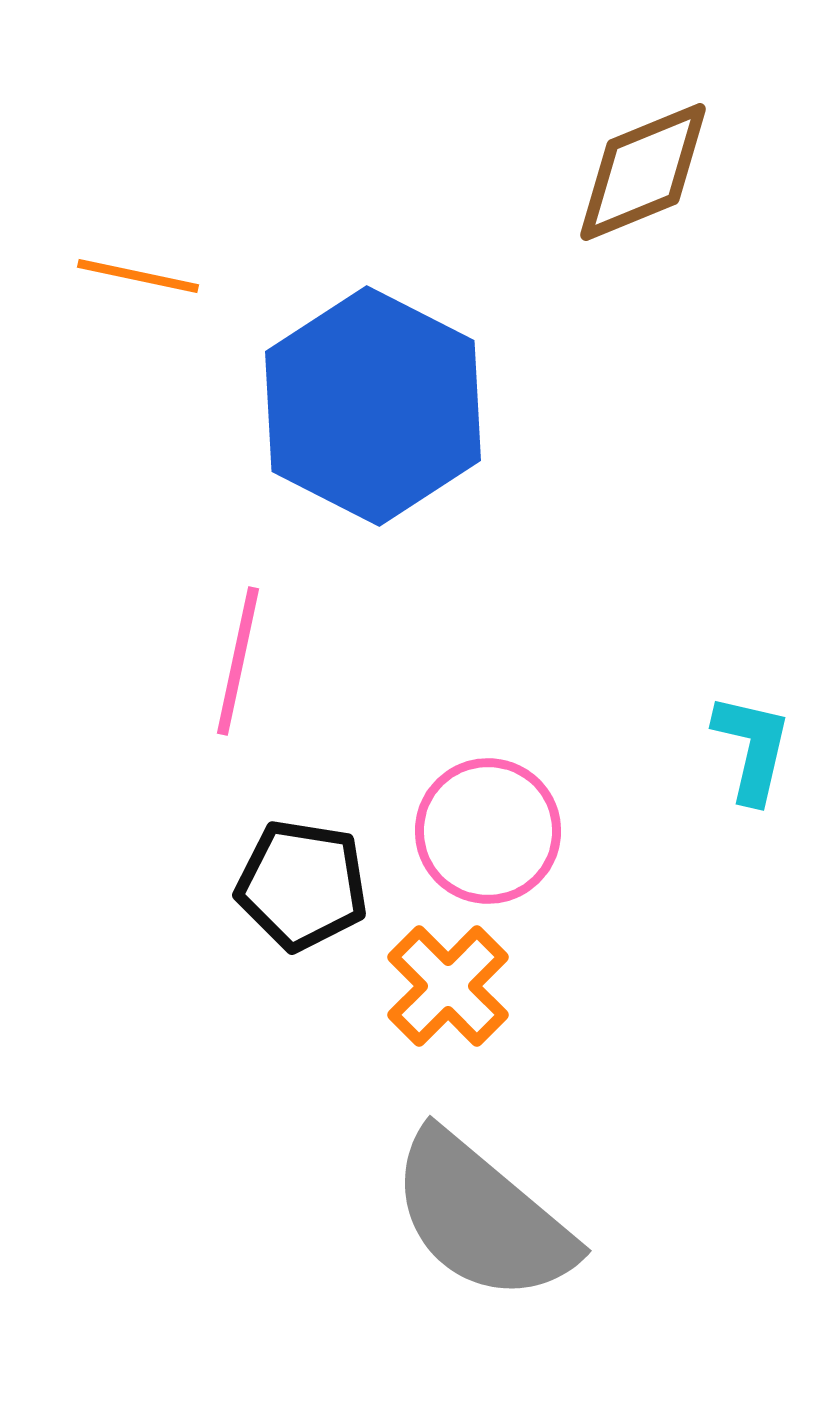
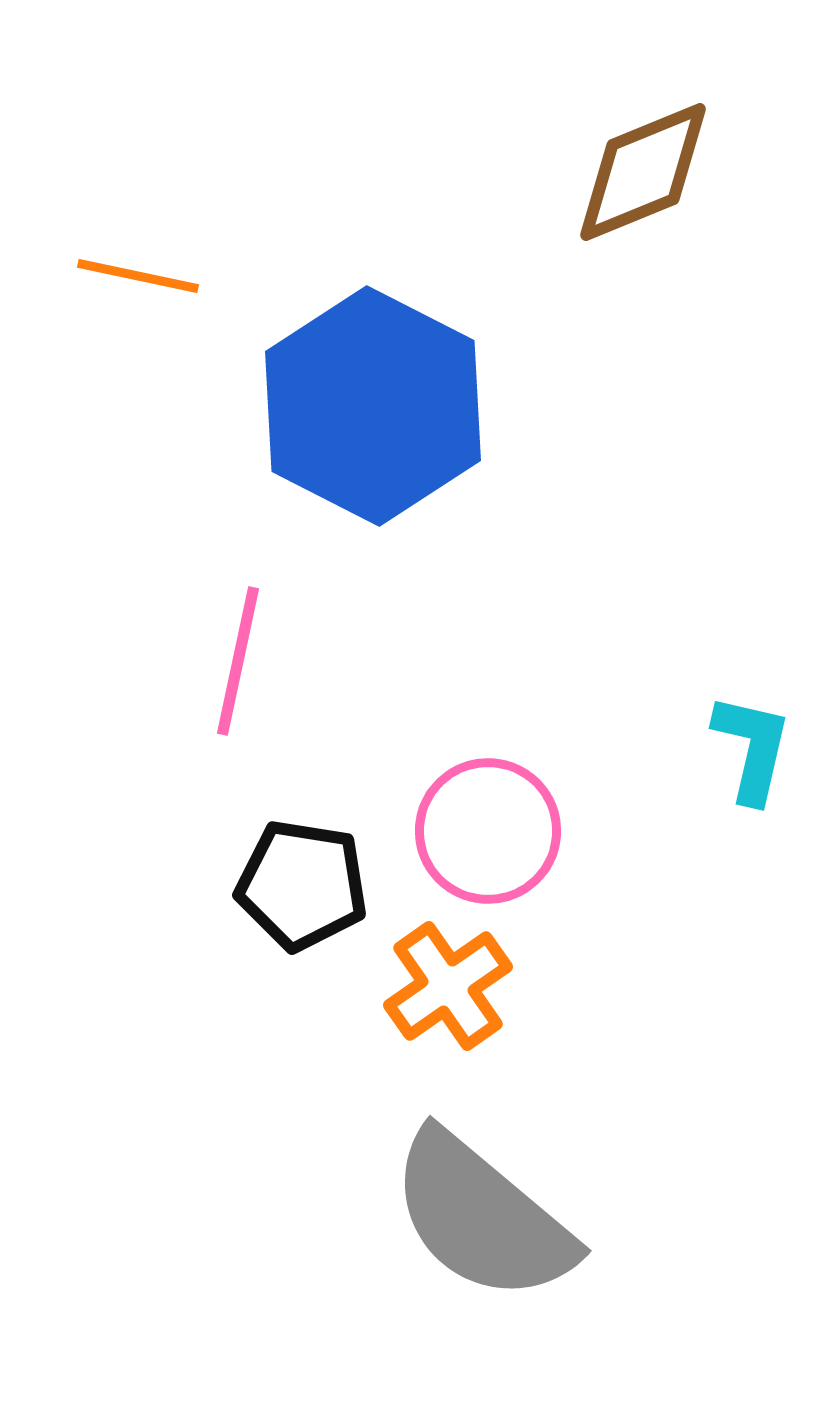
orange cross: rotated 10 degrees clockwise
